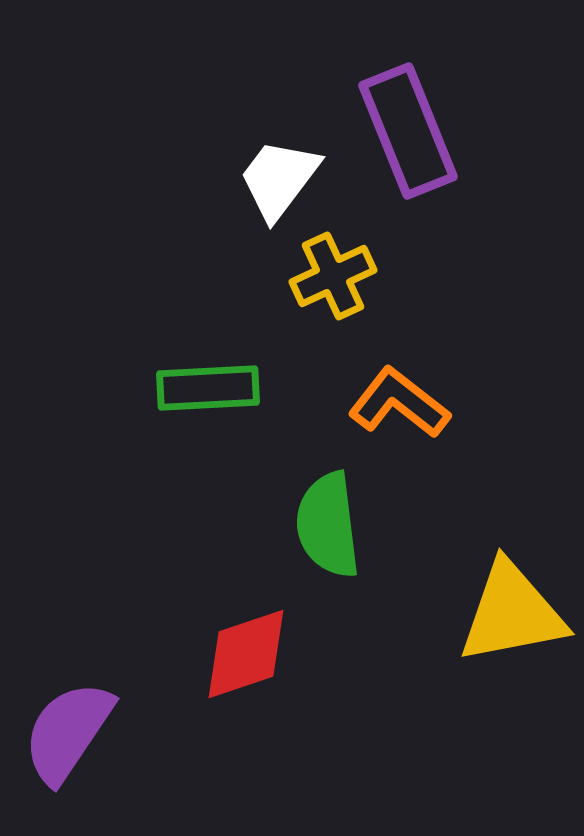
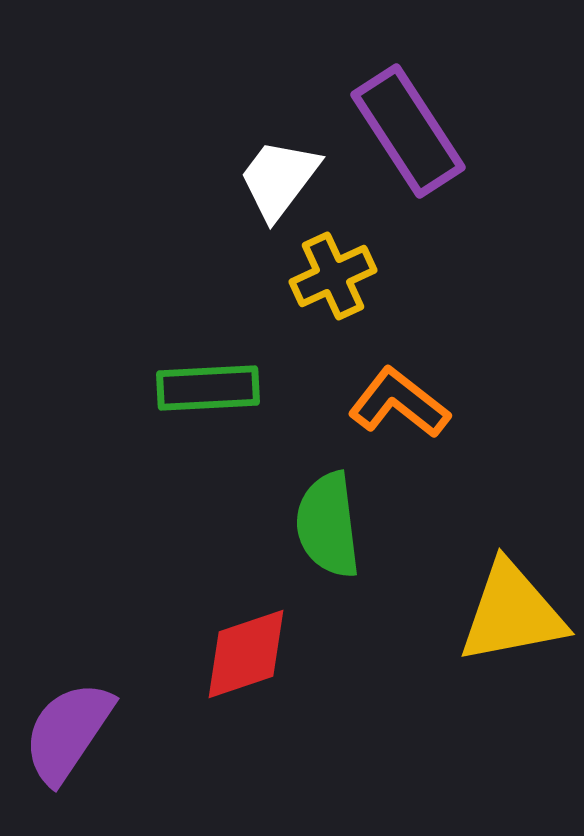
purple rectangle: rotated 11 degrees counterclockwise
